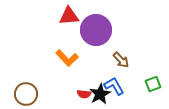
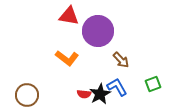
red triangle: rotated 15 degrees clockwise
purple circle: moved 2 px right, 1 px down
orange L-shape: rotated 10 degrees counterclockwise
blue L-shape: moved 3 px right, 1 px down
brown circle: moved 1 px right, 1 px down
